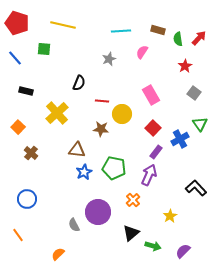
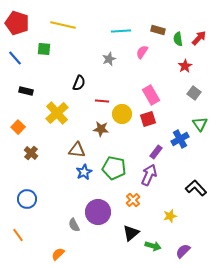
red square: moved 5 px left, 9 px up; rotated 28 degrees clockwise
yellow star: rotated 16 degrees clockwise
